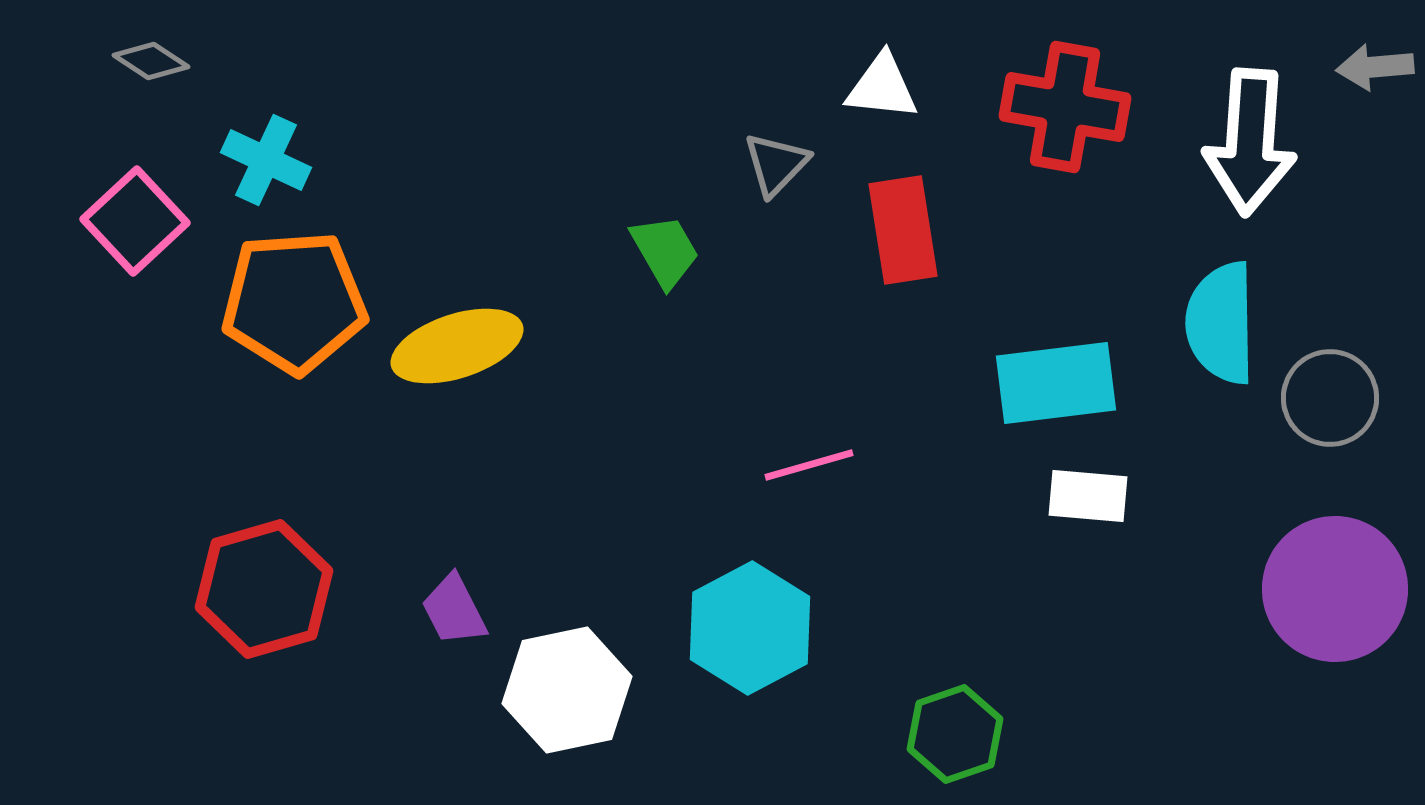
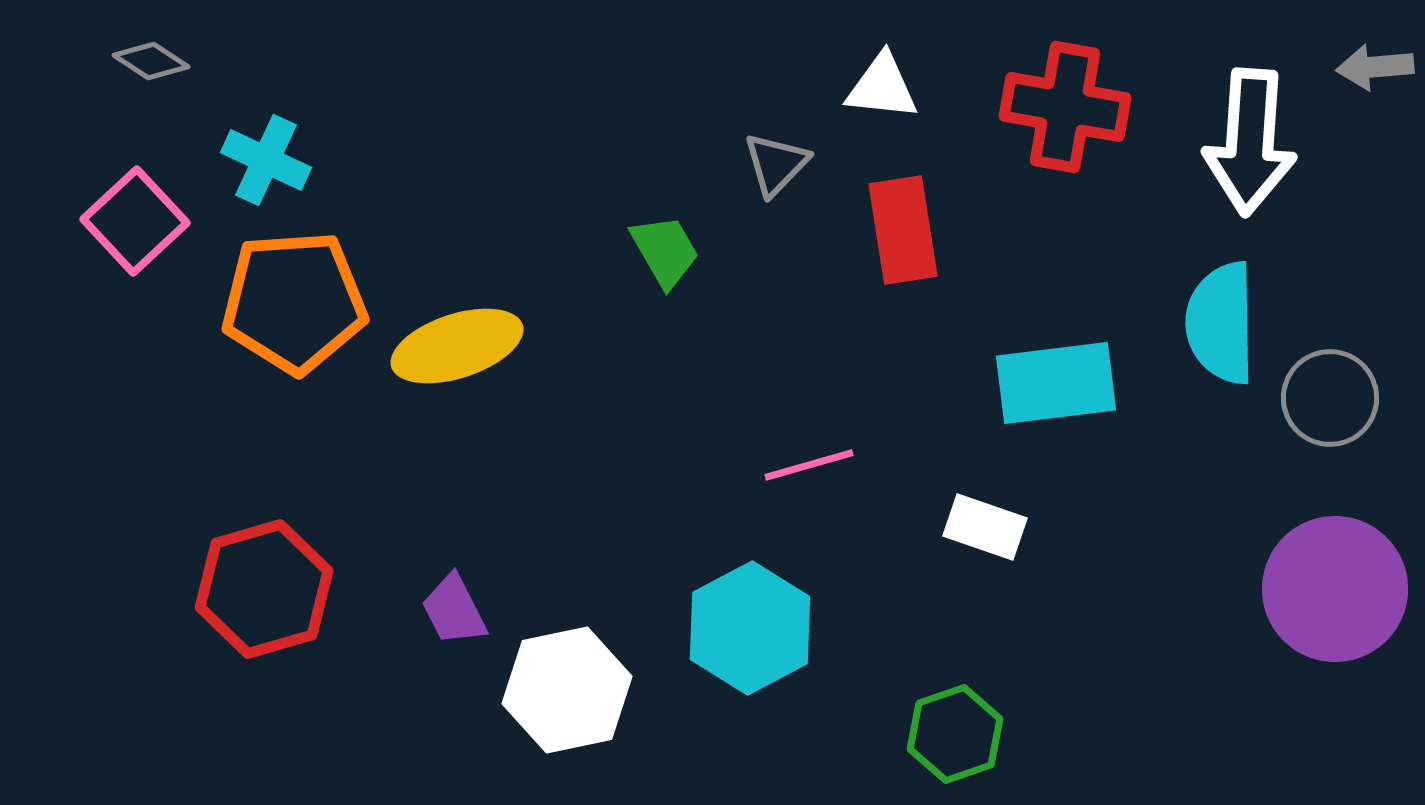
white rectangle: moved 103 px left, 31 px down; rotated 14 degrees clockwise
